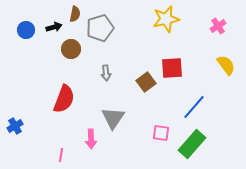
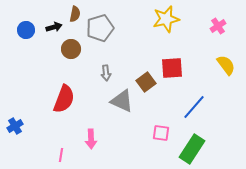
gray triangle: moved 9 px right, 17 px up; rotated 40 degrees counterclockwise
green rectangle: moved 5 px down; rotated 8 degrees counterclockwise
